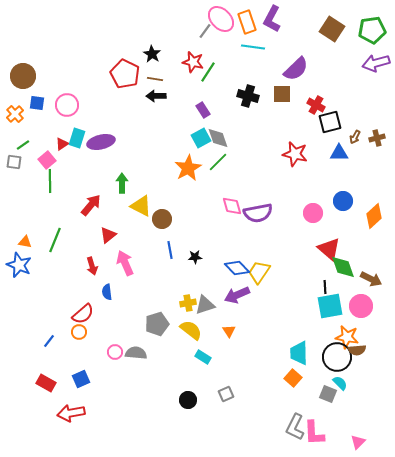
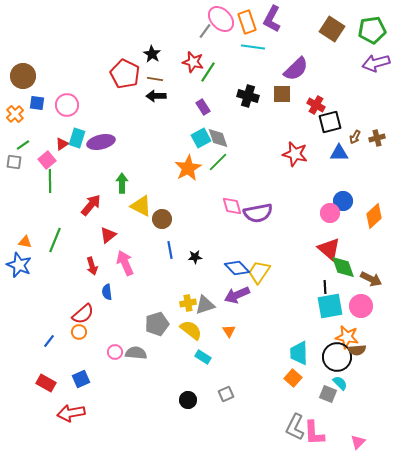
purple rectangle at (203, 110): moved 3 px up
pink circle at (313, 213): moved 17 px right
